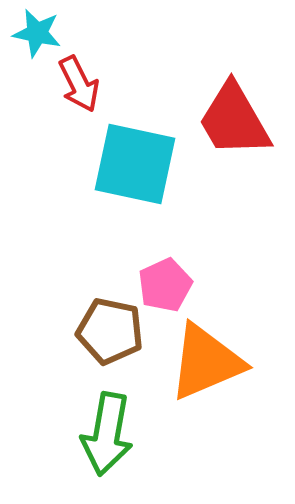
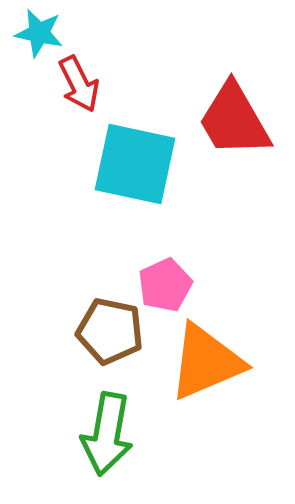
cyan star: moved 2 px right
